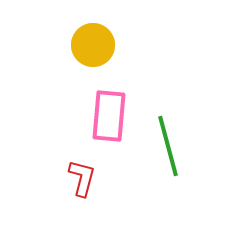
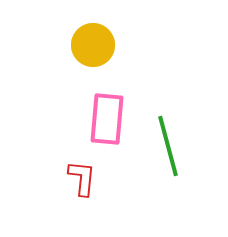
pink rectangle: moved 2 px left, 3 px down
red L-shape: rotated 9 degrees counterclockwise
